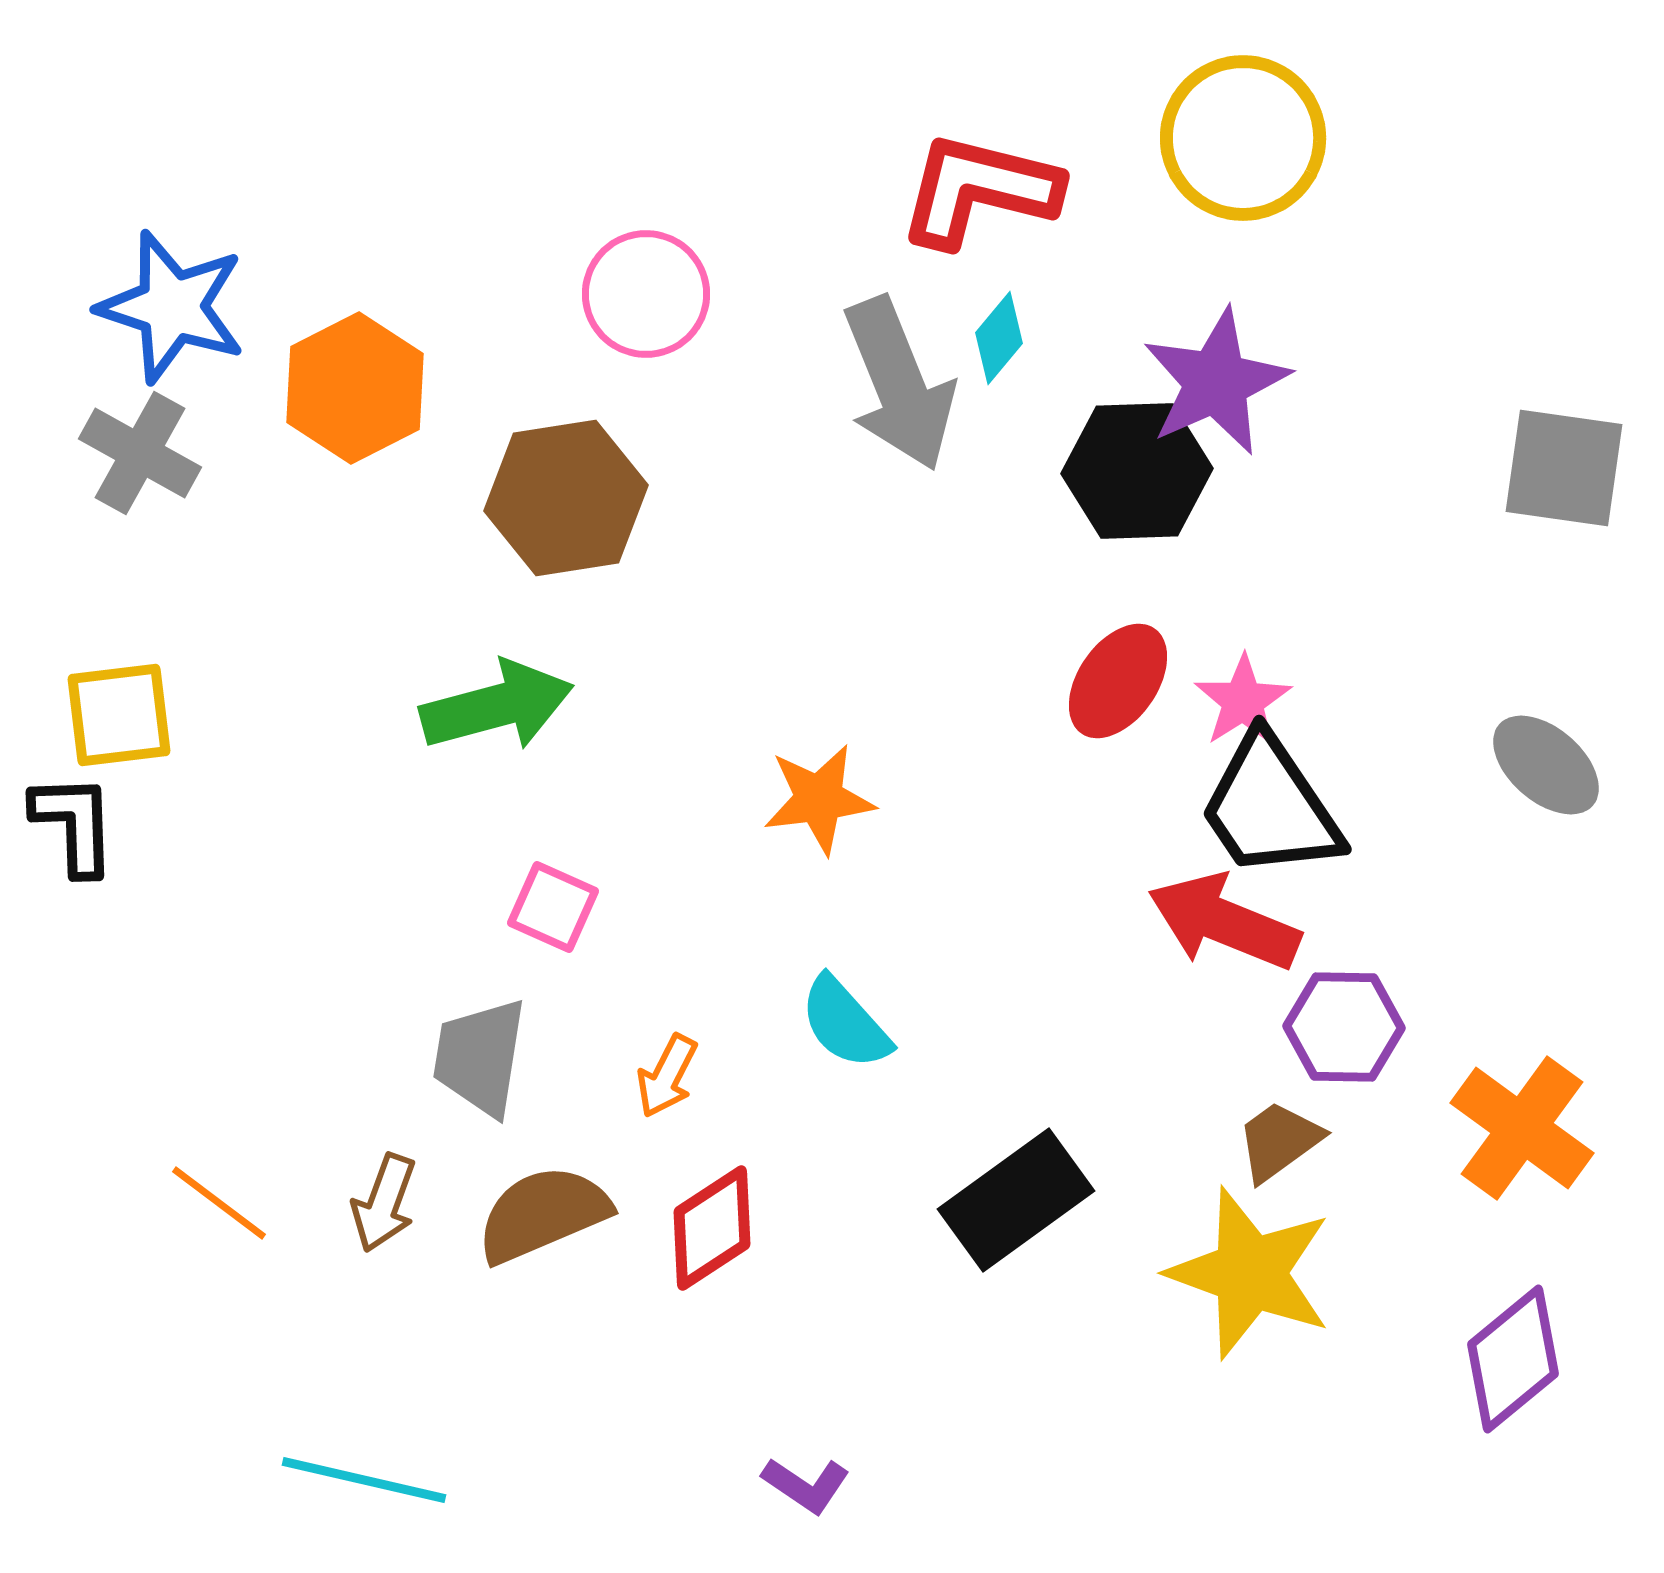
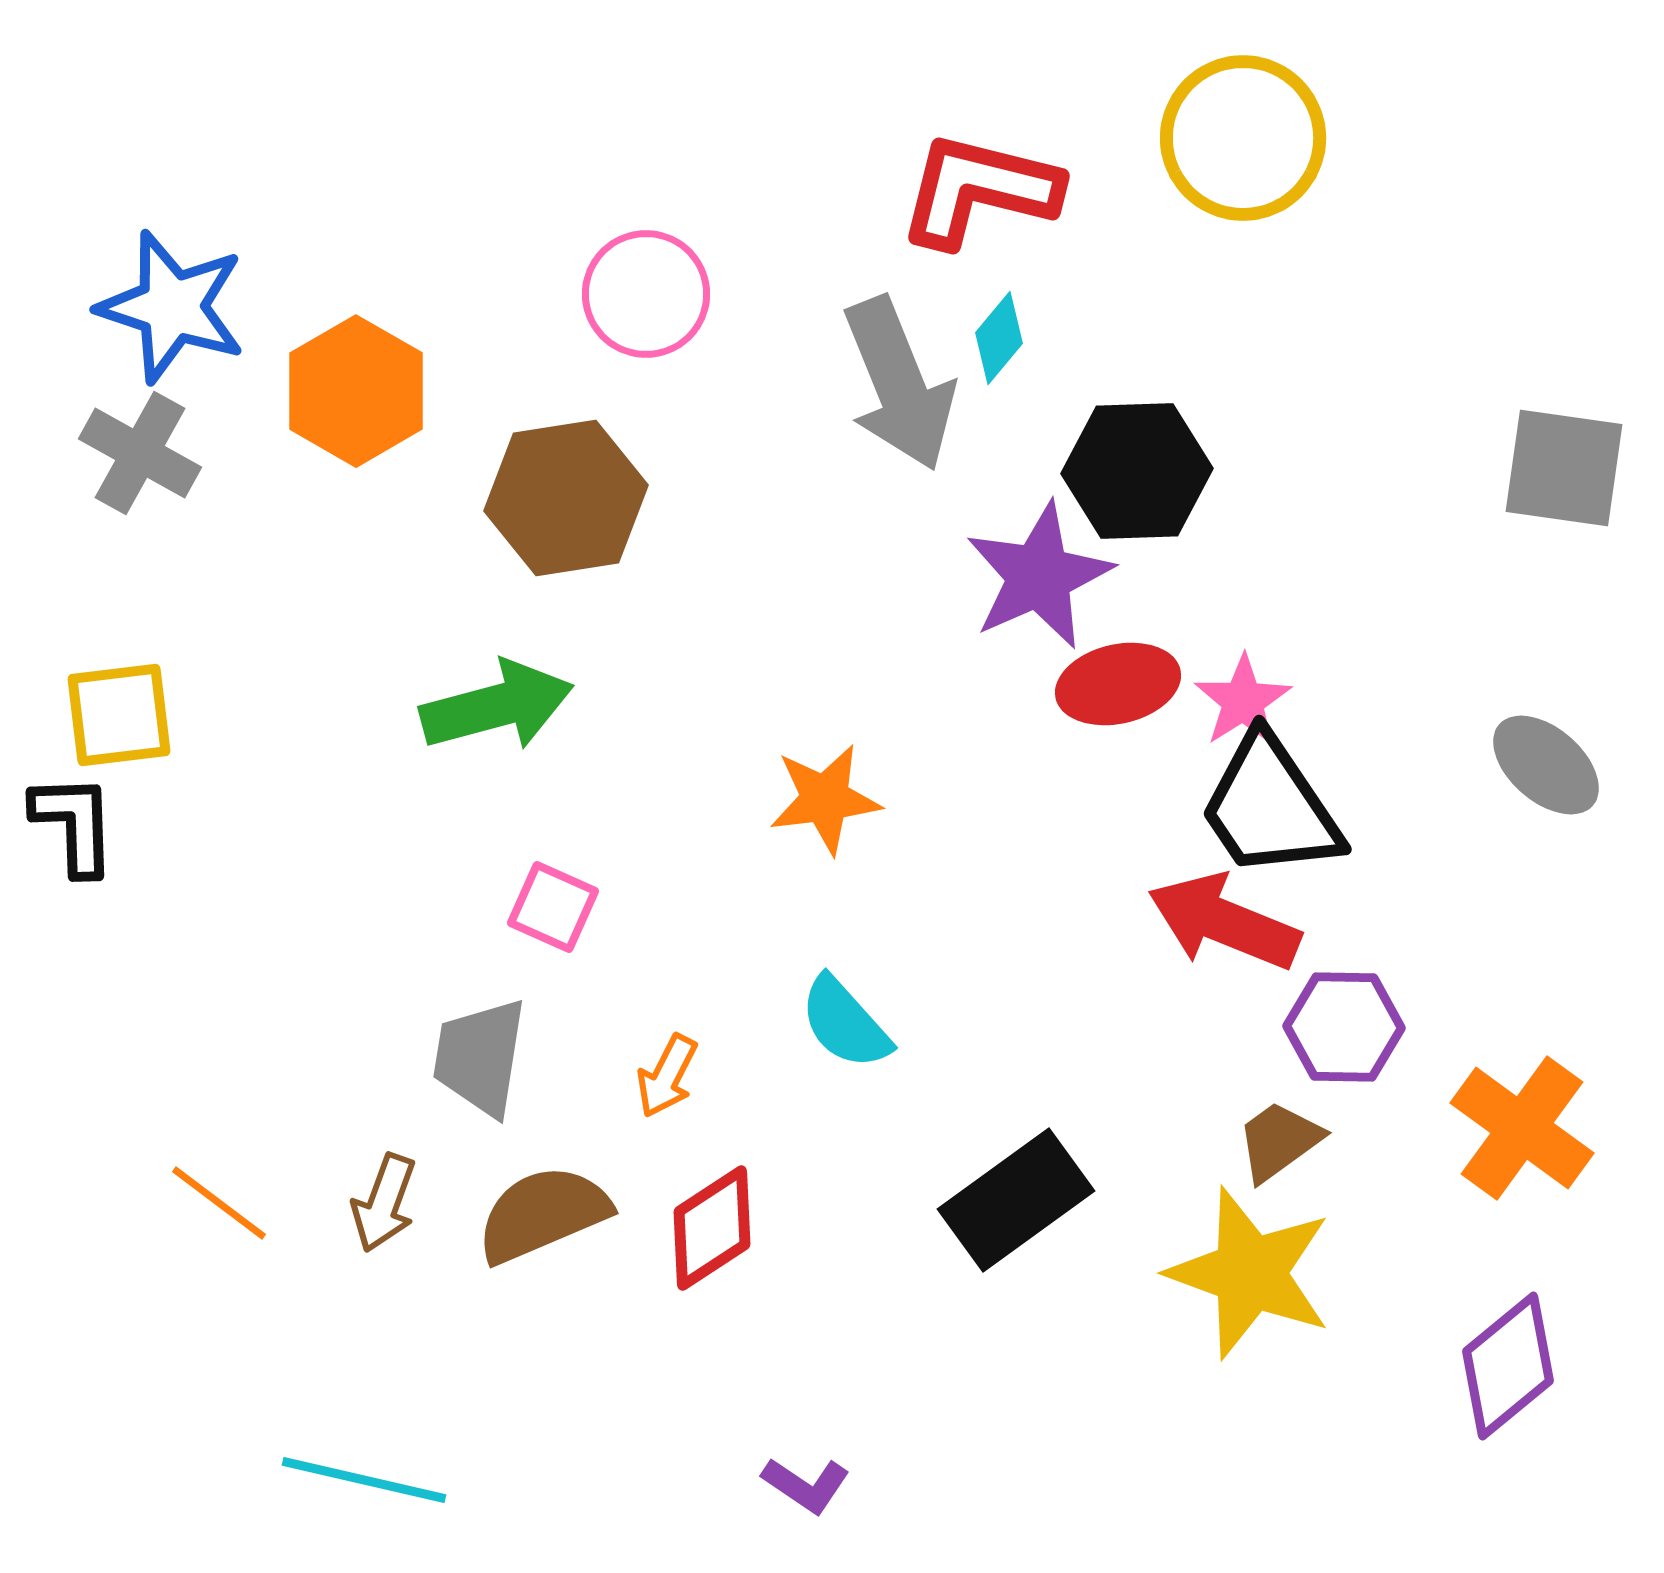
purple star: moved 177 px left, 194 px down
orange hexagon: moved 1 px right, 3 px down; rotated 3 degrees counterclockwise
red ellipse: moved 3 px down; rotated 42 degrees clockwise
orange star: moved 6 px right
purple diamond: moved 5 px left, 7 px down
